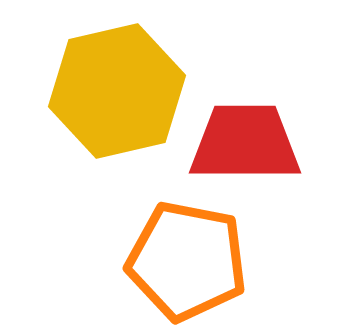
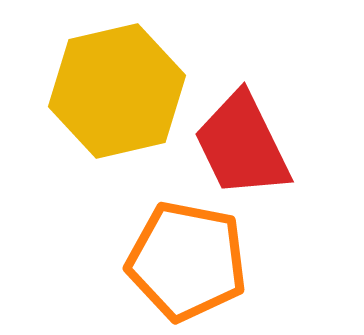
red trapezoid: moved 3 px left, 2 px down; rotated 116 degrees counterclockwise
